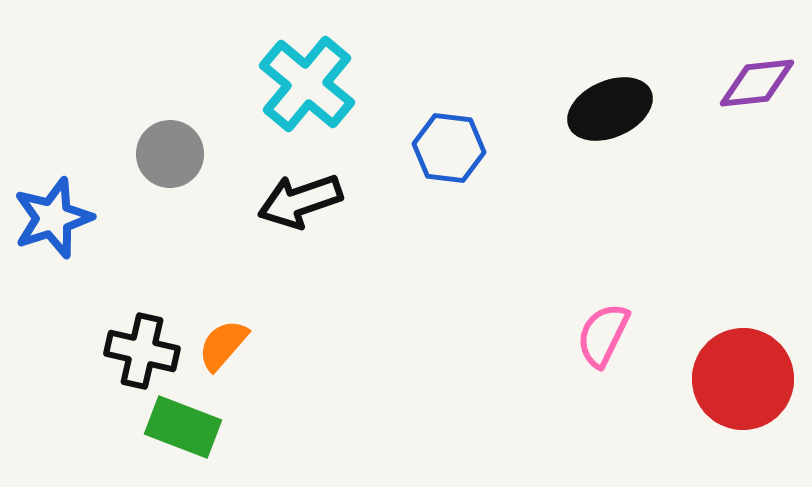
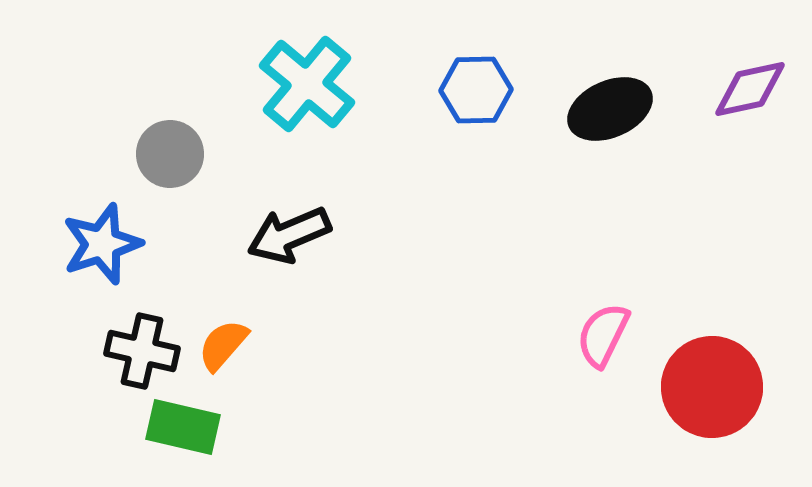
purple diamond: moved 7 px left, 6 px down; rotated 6 degrees counterclockwise
blue hexagon: moved 27 px right, 58 px up; rotated 8 degrees counterclockwise
black arrow: moved 11 px left, 34 px down; rotated 4 degrees counterclockwise
blue star: moved 49 px right, 26 px down
red circle: moved 31 px left, 8 px down
green rectangle: rotated 8 degrees counterclockwise
